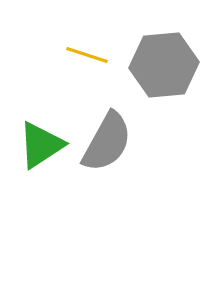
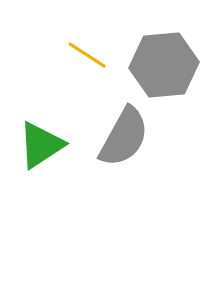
yellow line: rotated 15 degrees clockwise
gray semicircle: moved 17 px right, 5 px up
